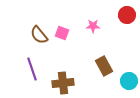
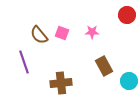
pink star: moved 1 px left, 6 px down
purple line: moved 8 px left, 7 px up
brown cross: moved 2 px left
